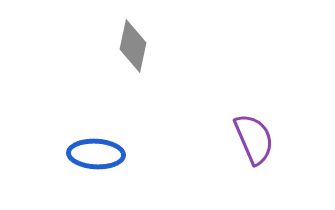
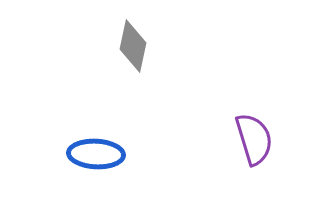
purple semicircle: rotated 6 degrees clockwise
